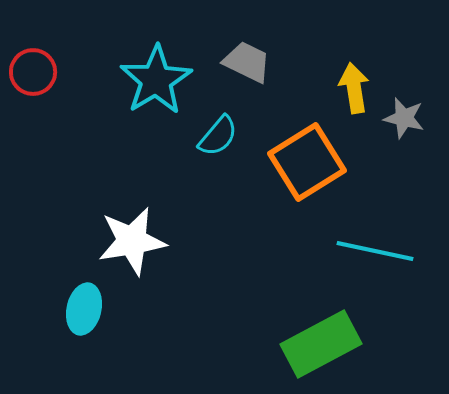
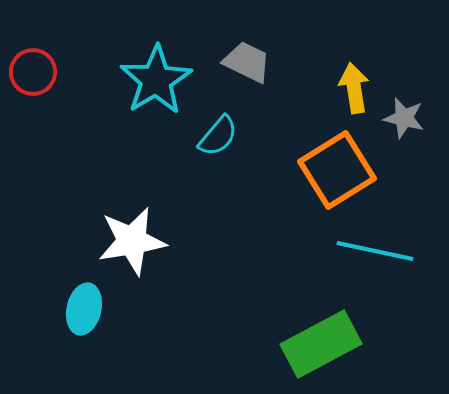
orange square: moved 30 px right, 8 px down
